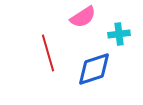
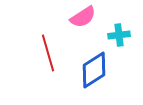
cyan cross: moved 1 px down
blue diamond: moved 1 px down; rotated 15 degrees counterclockwise
